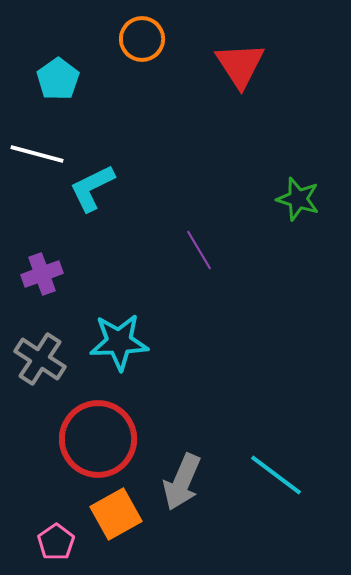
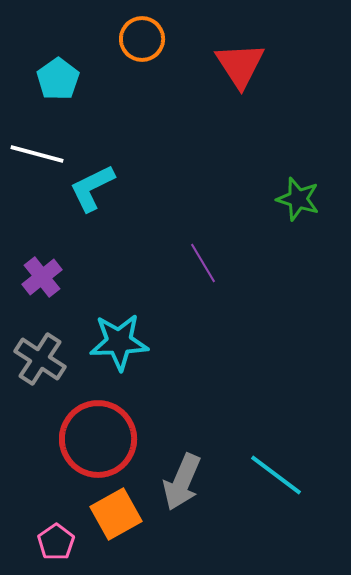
purple line: moved 4 px right, 13 px down
purple cross: moved 3 px down; rotated 18 degrees counterclockwise
